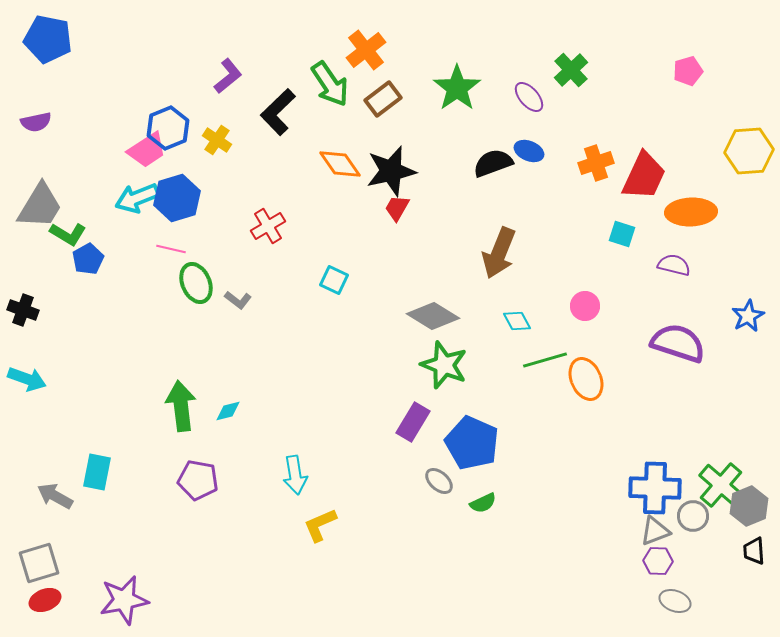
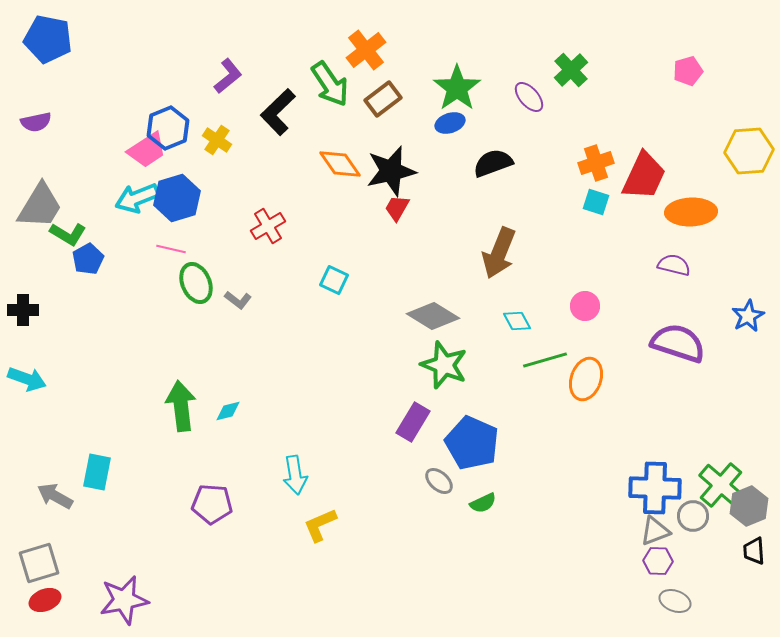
blue ellipse at (529, 151): moved 79 px left, 28 px up; rotated 40 degrees counterclockwise
cyan square at (622, 234): moved 26 px left, 32 px up
black cross at (23, 310): rotated 20 degrees counterclockwise
orange ellipse at (586, 379): rotated 42 degrees clockwise
purple pentagon at (198, 480): moved 14 px right, 24 px down; rotated 6 degrees counterclockwise
